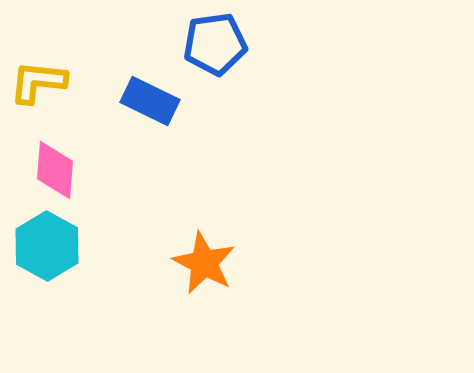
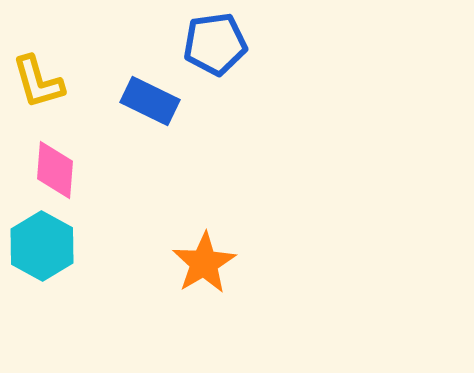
yellow L-shape: rotated 112 degrees counterclockwise
cyan hexagon: moved 5 px left
orange star: rotated 14 degrees clockwise
